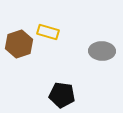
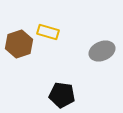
gray ellipse: rotated 25 degrees counterclockwise
